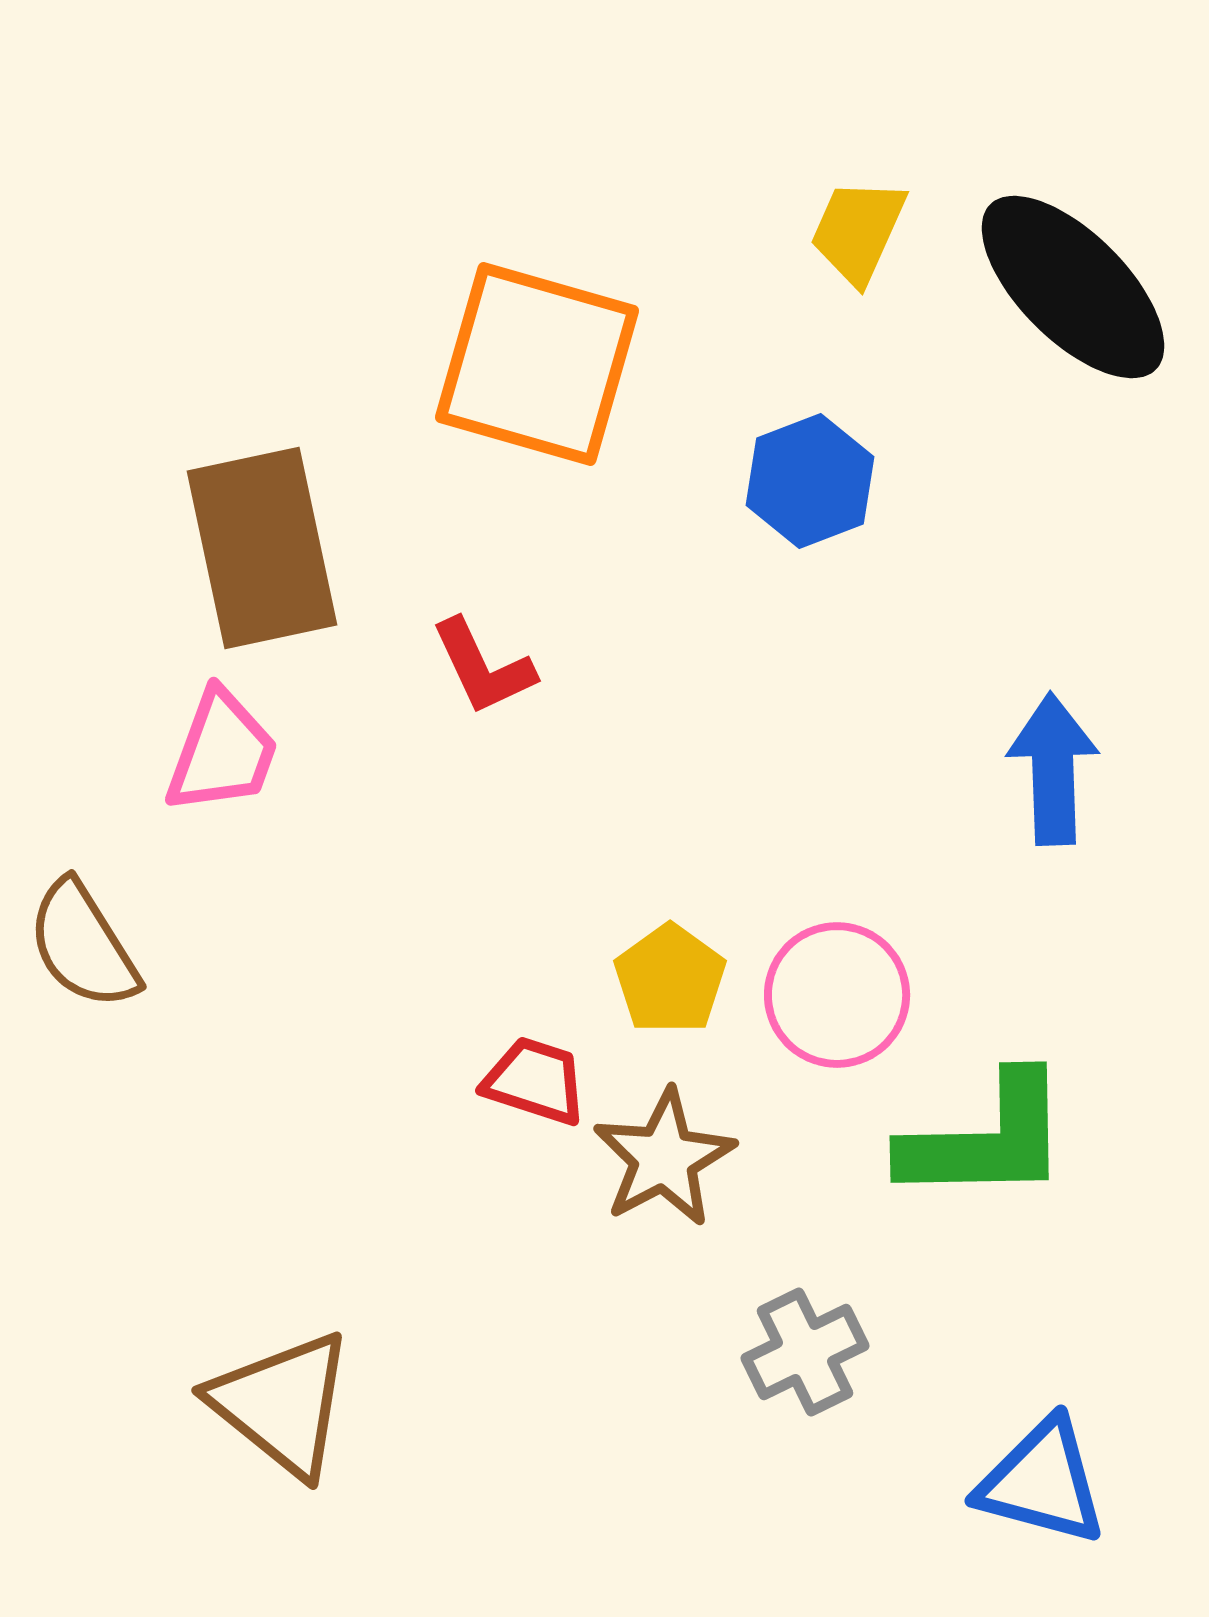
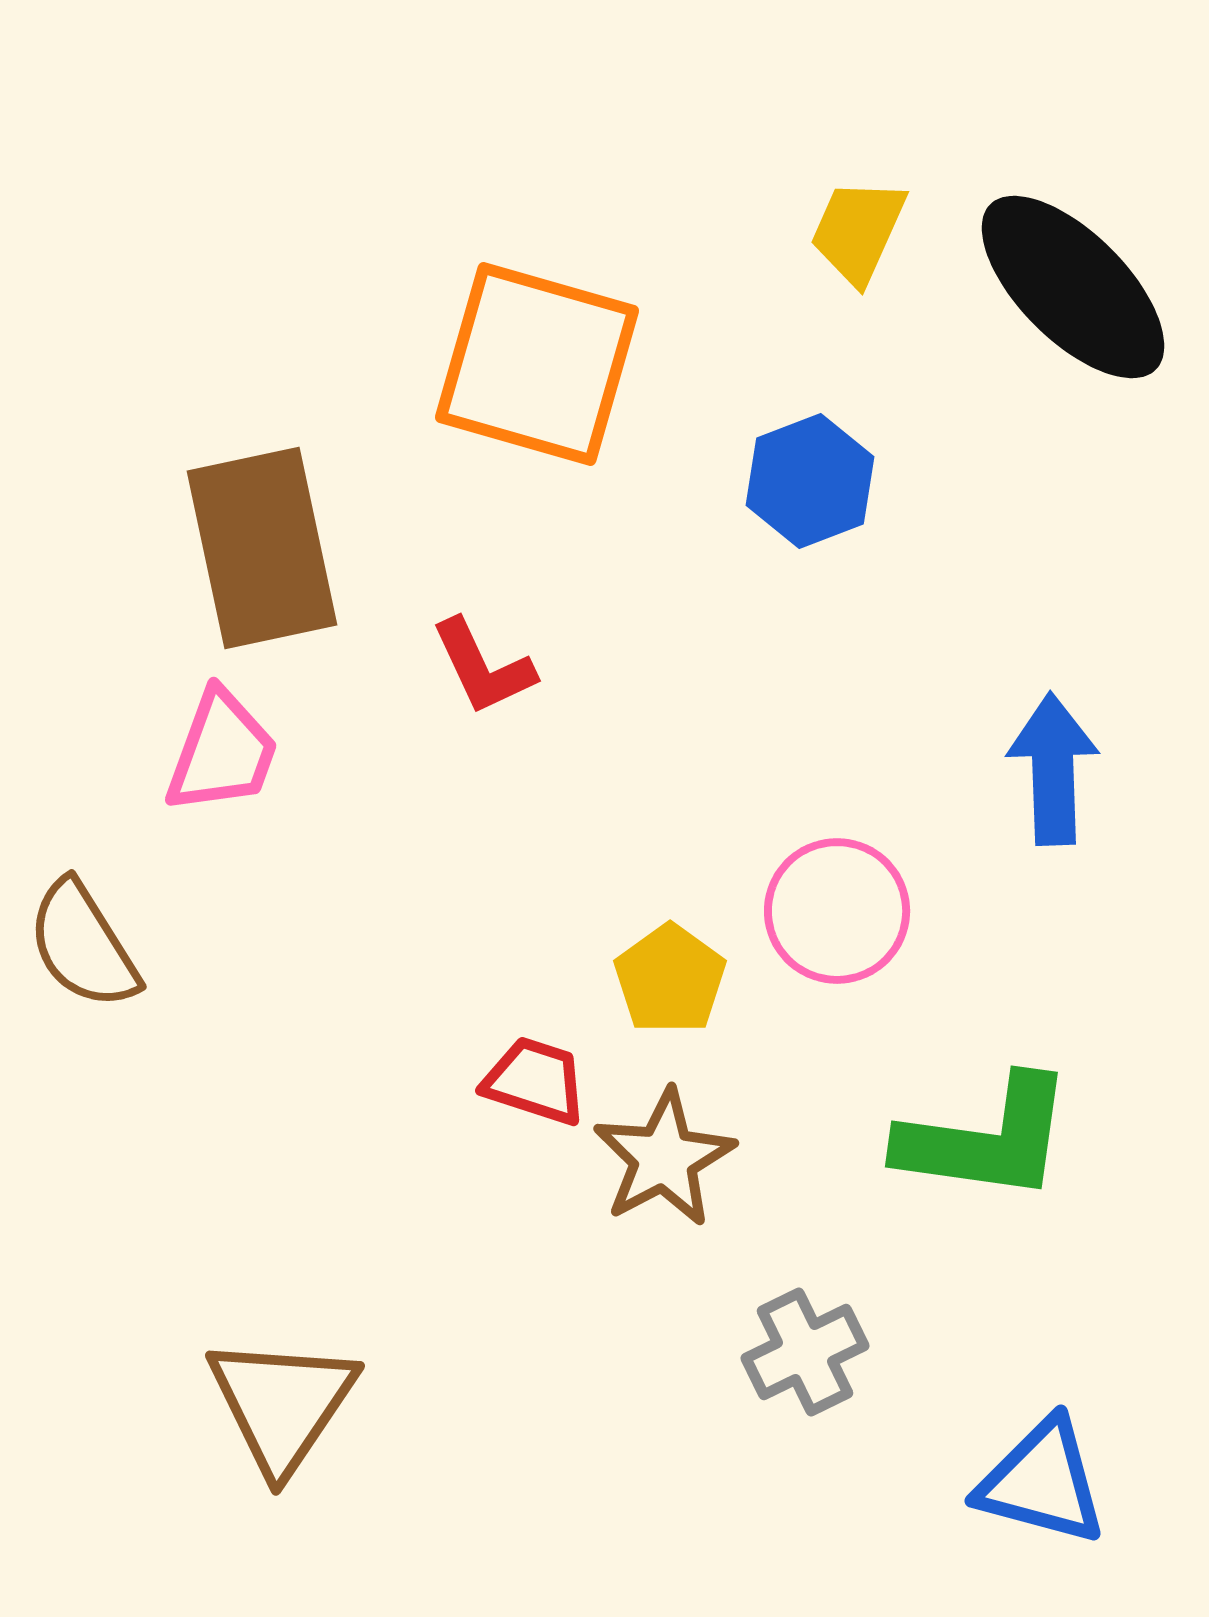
pink circle: moved 84 px up
green L-shape: rotated 9 degrees clockwise
brown triangle: rotated 25 degrees clockwise
